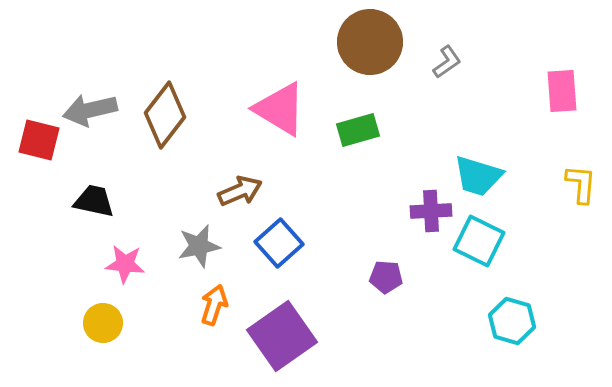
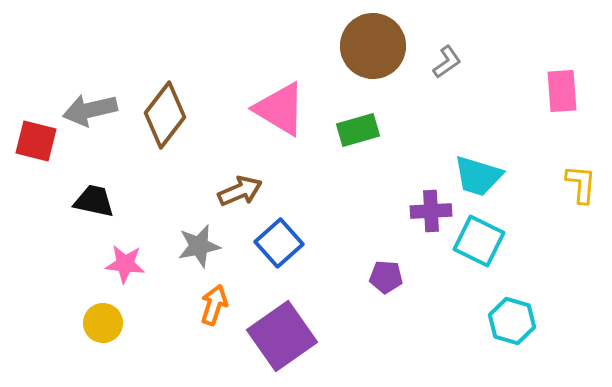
brown circle: moved 3 px right, 4 px down
red square: moved 3 px left, 1 px down
